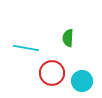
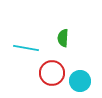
green semicircle: moved 5 px left
cyan circle: moved 2 px left
